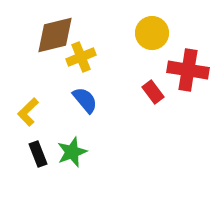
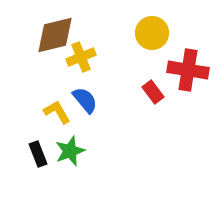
yellow L-shape: moved 29 px right; rotated 104 degrees clockwise
green star: moved 2 px left, 1 px up
